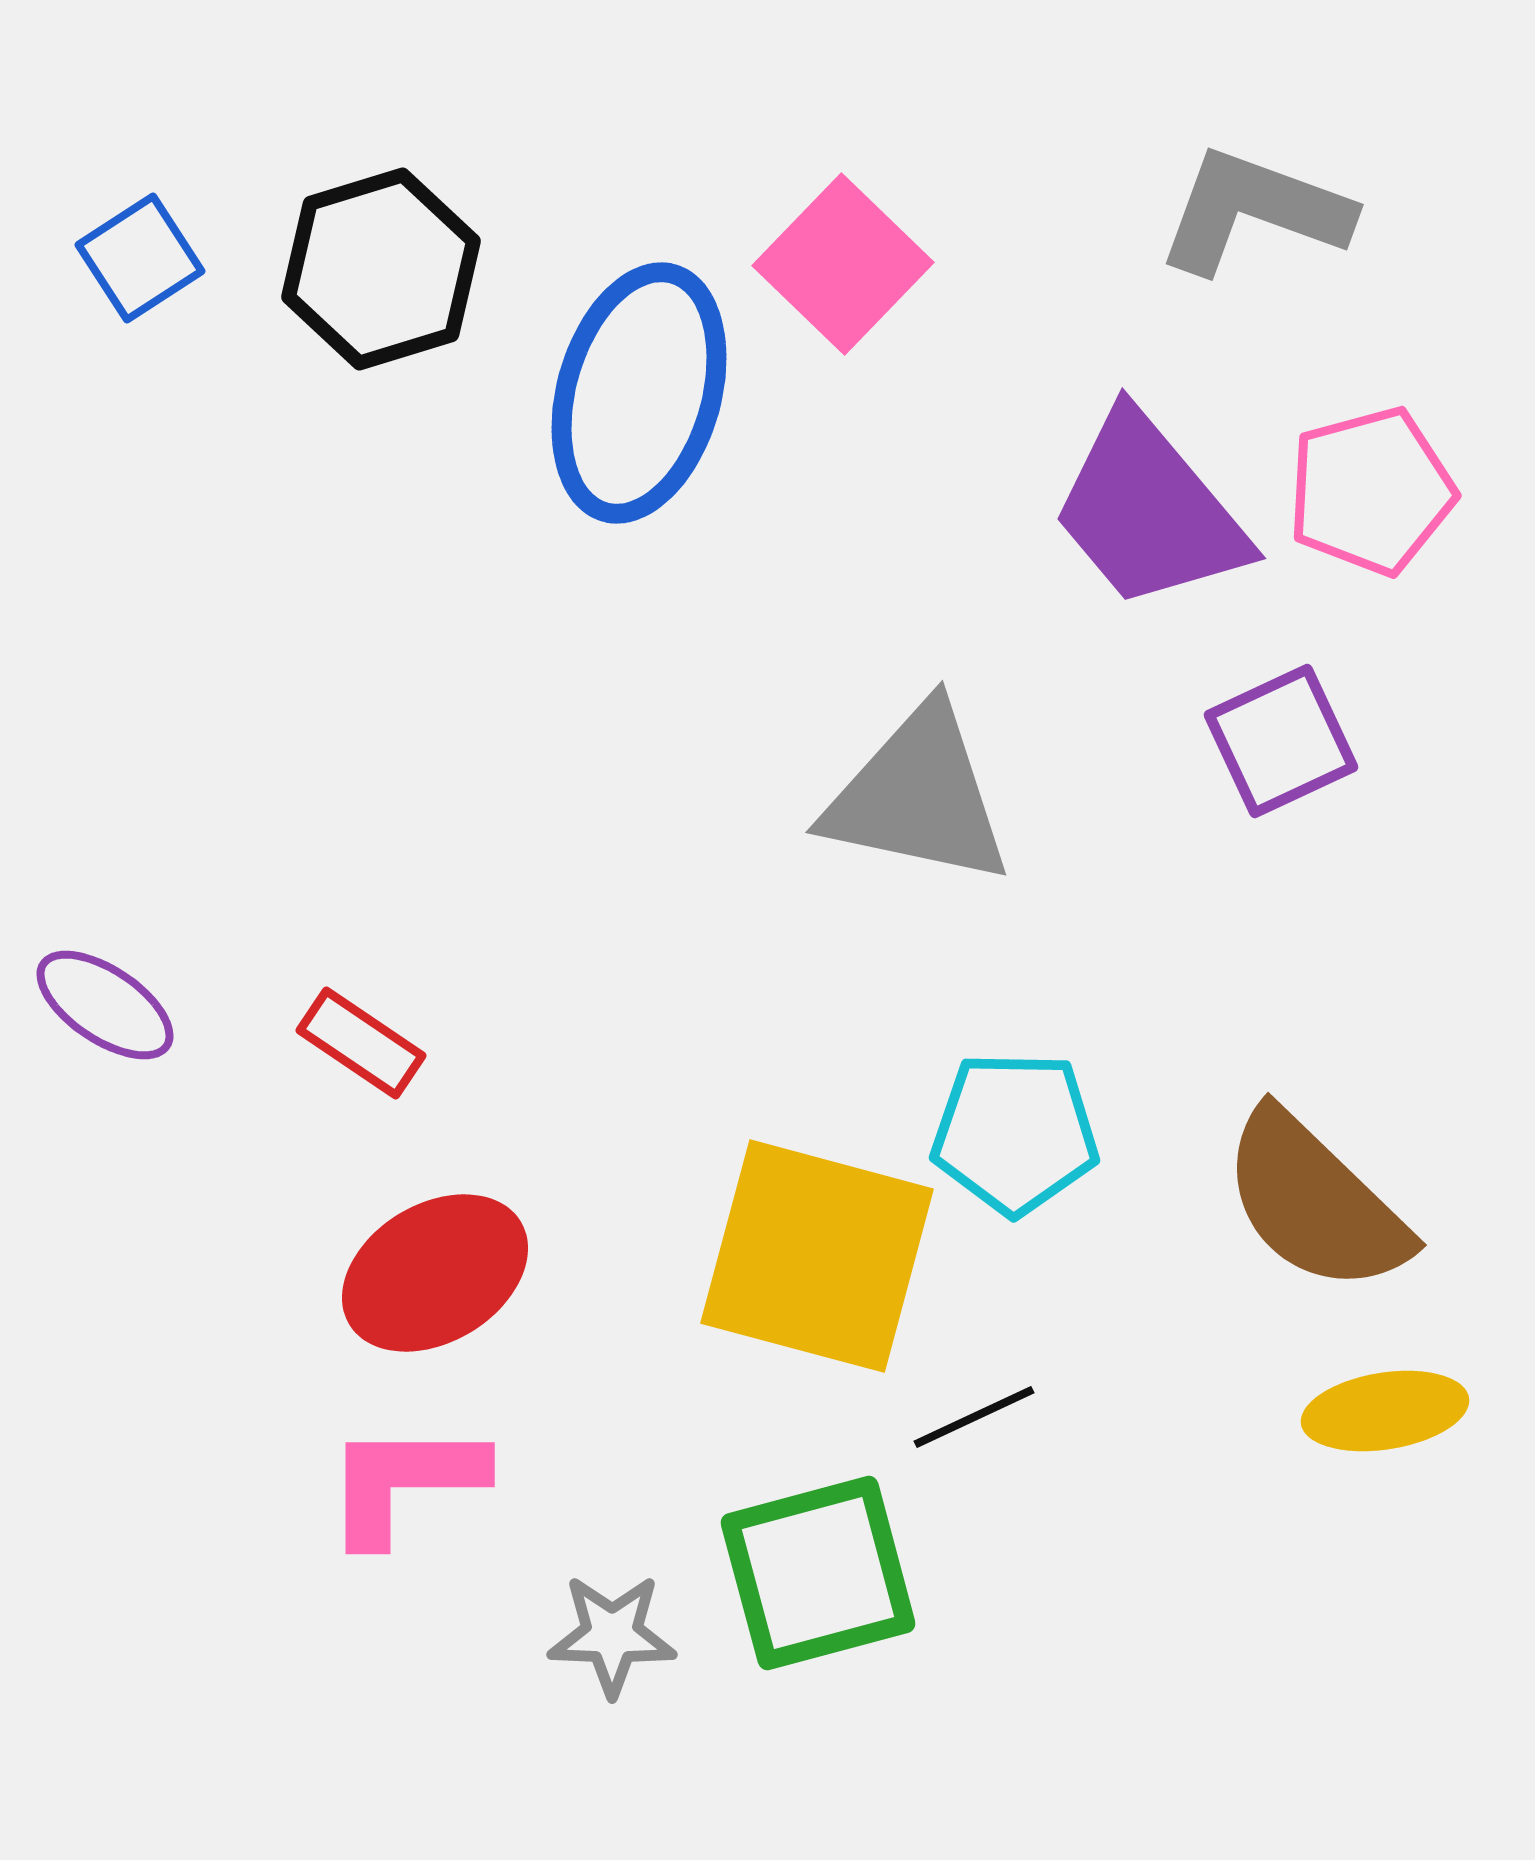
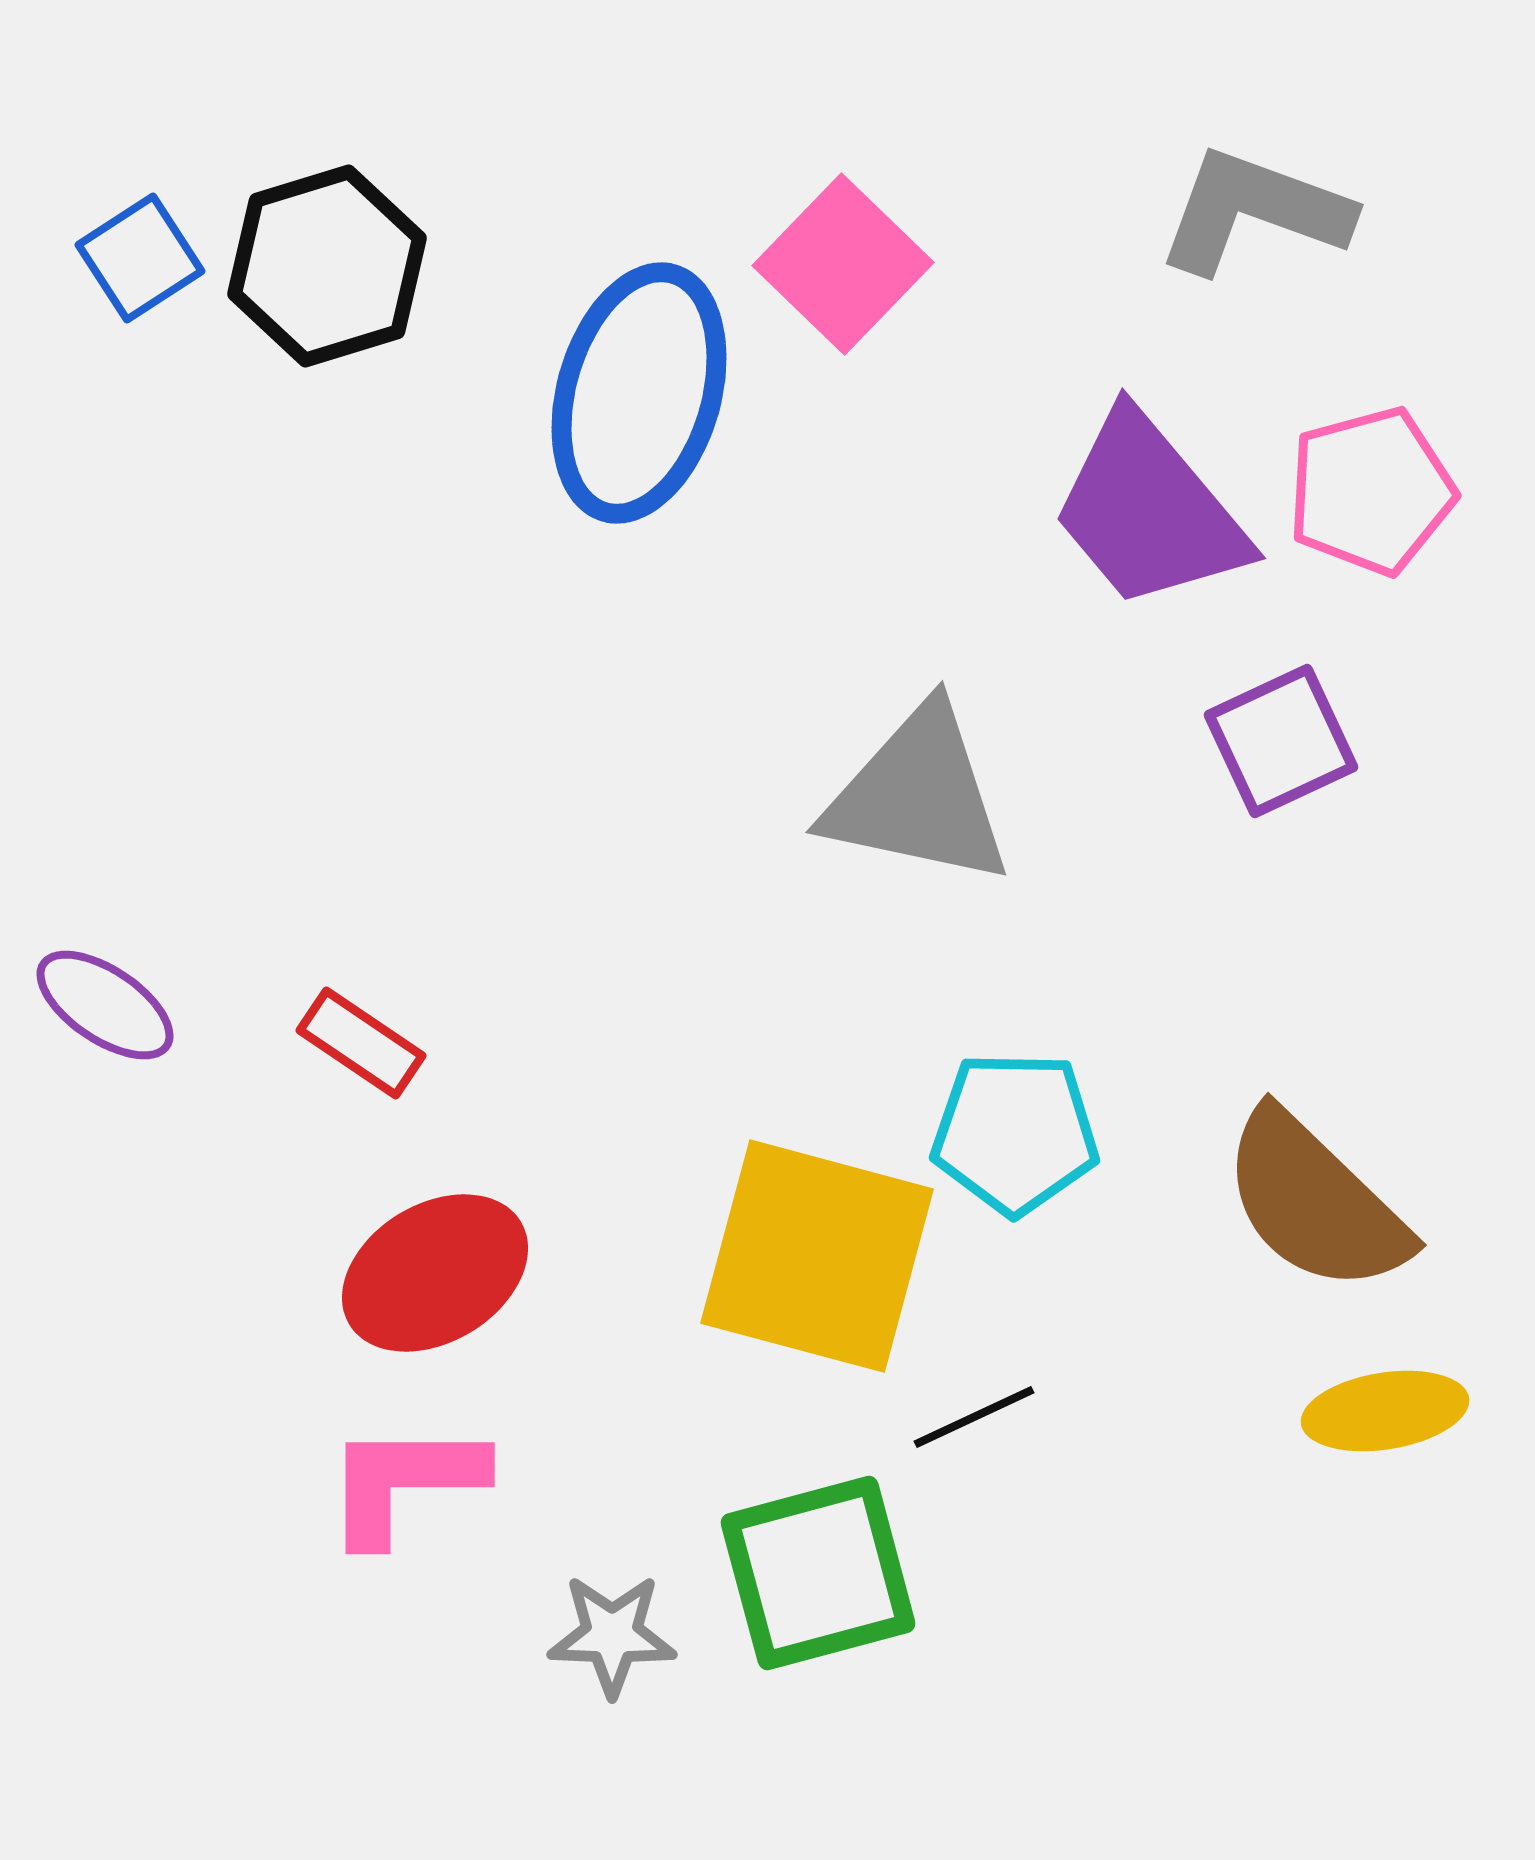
black hexagon: moved 54 px left, 3 px up
